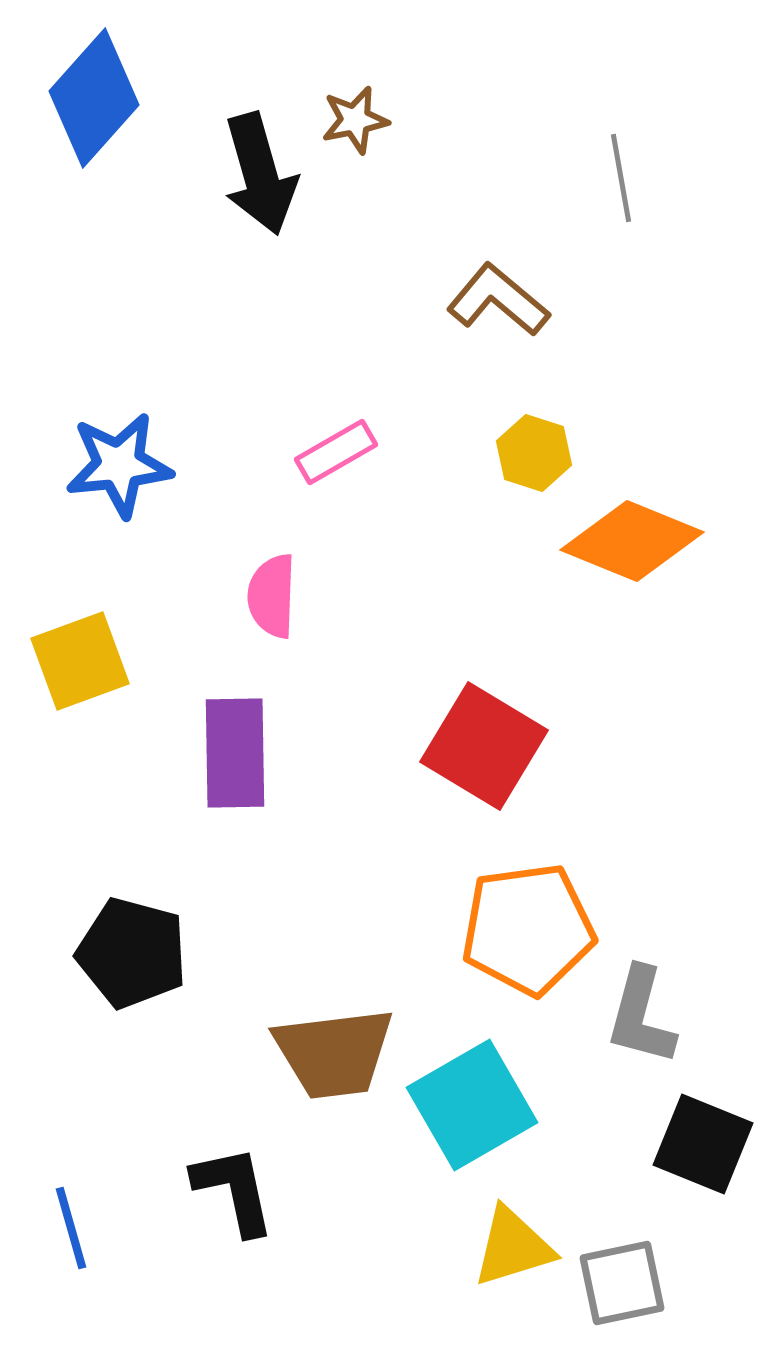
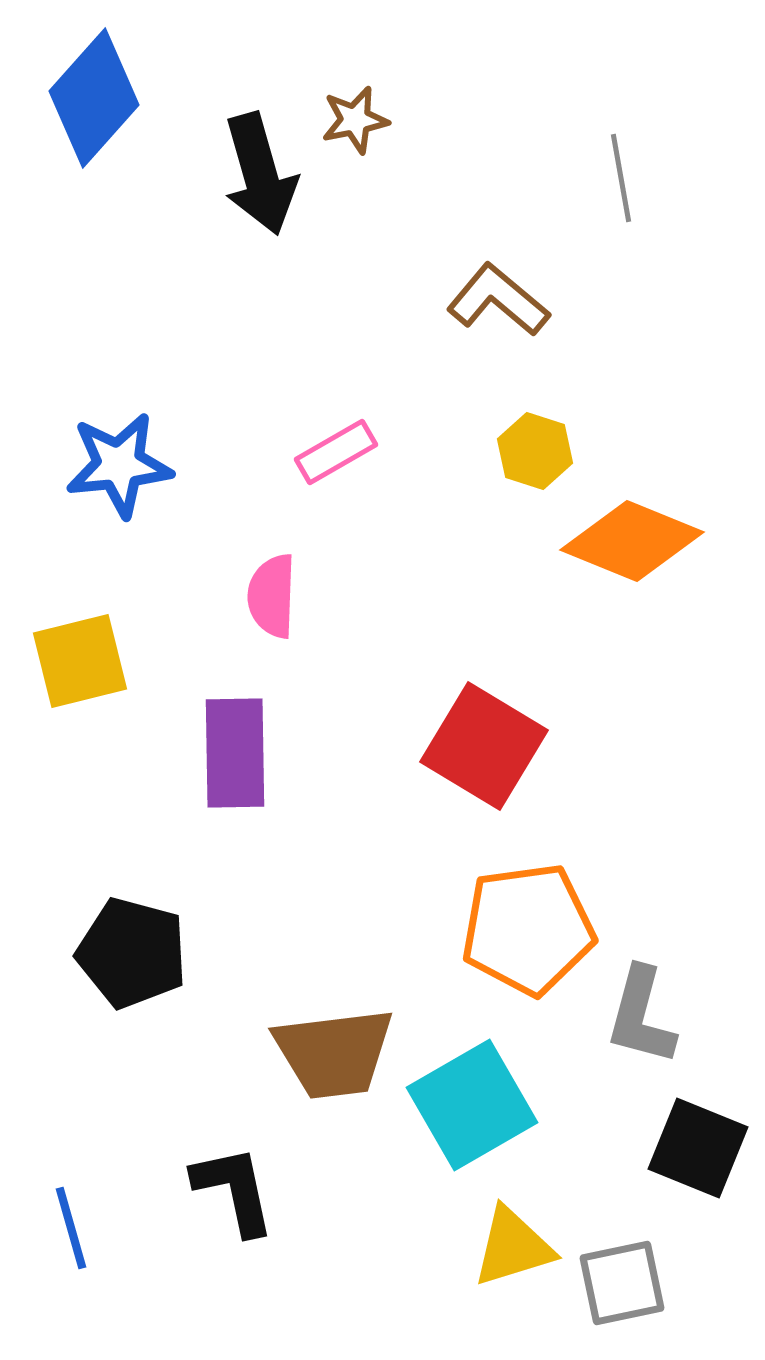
yellow hexagon: moved 1 px right, 2 px up
yellow square: rotated 6 degrees clockwise
black square: moved 5 px left, 4 px down
